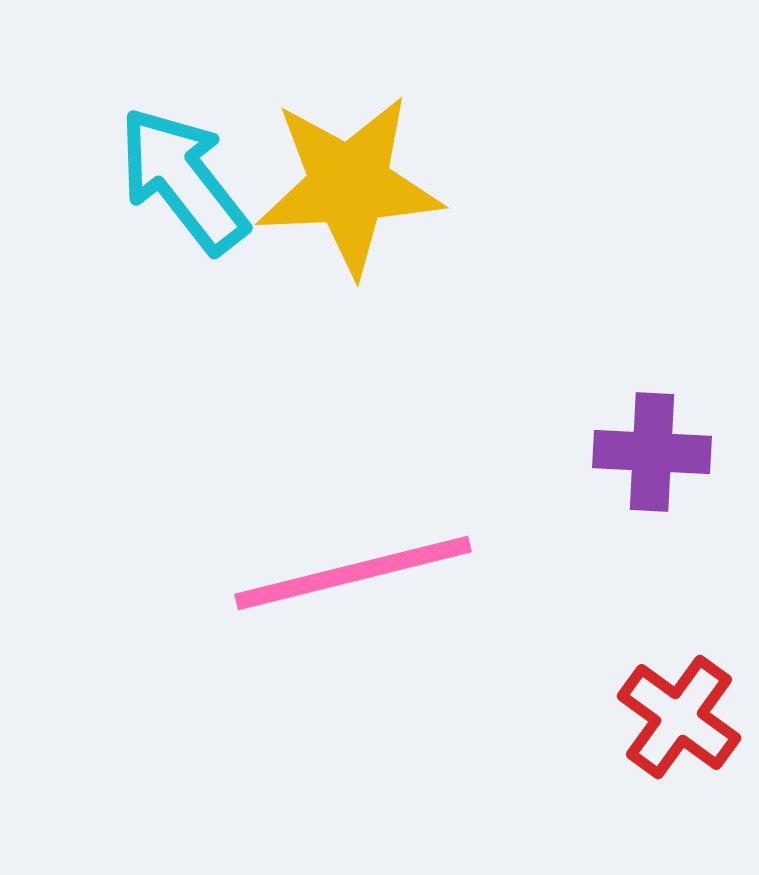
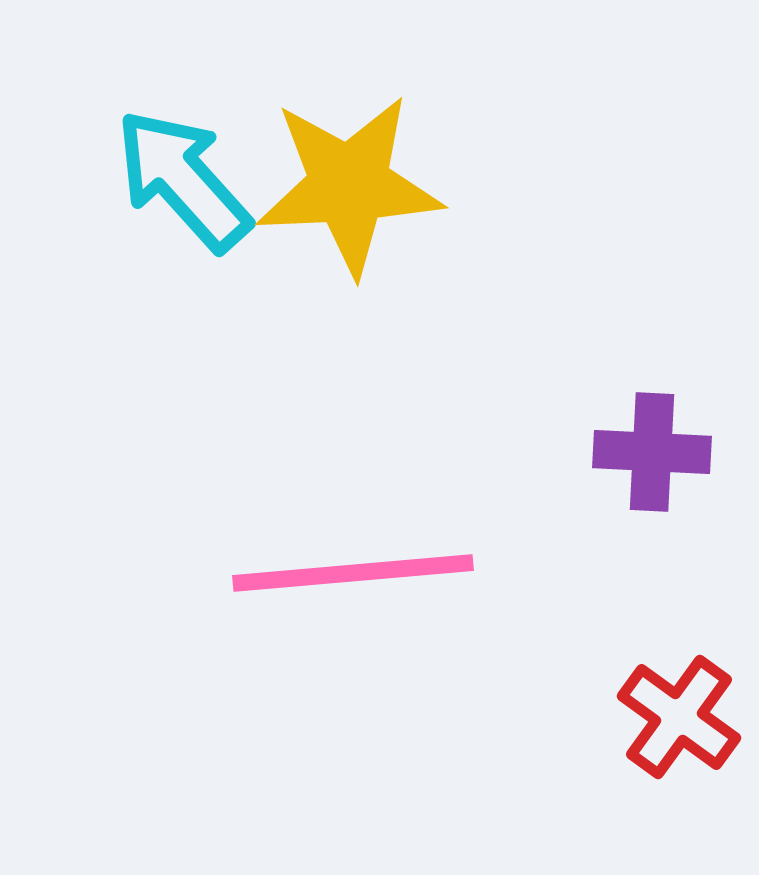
cyan arrow: rotated 4 degrees counterclockwise
pink line: rotated 9 degrees clockwise
